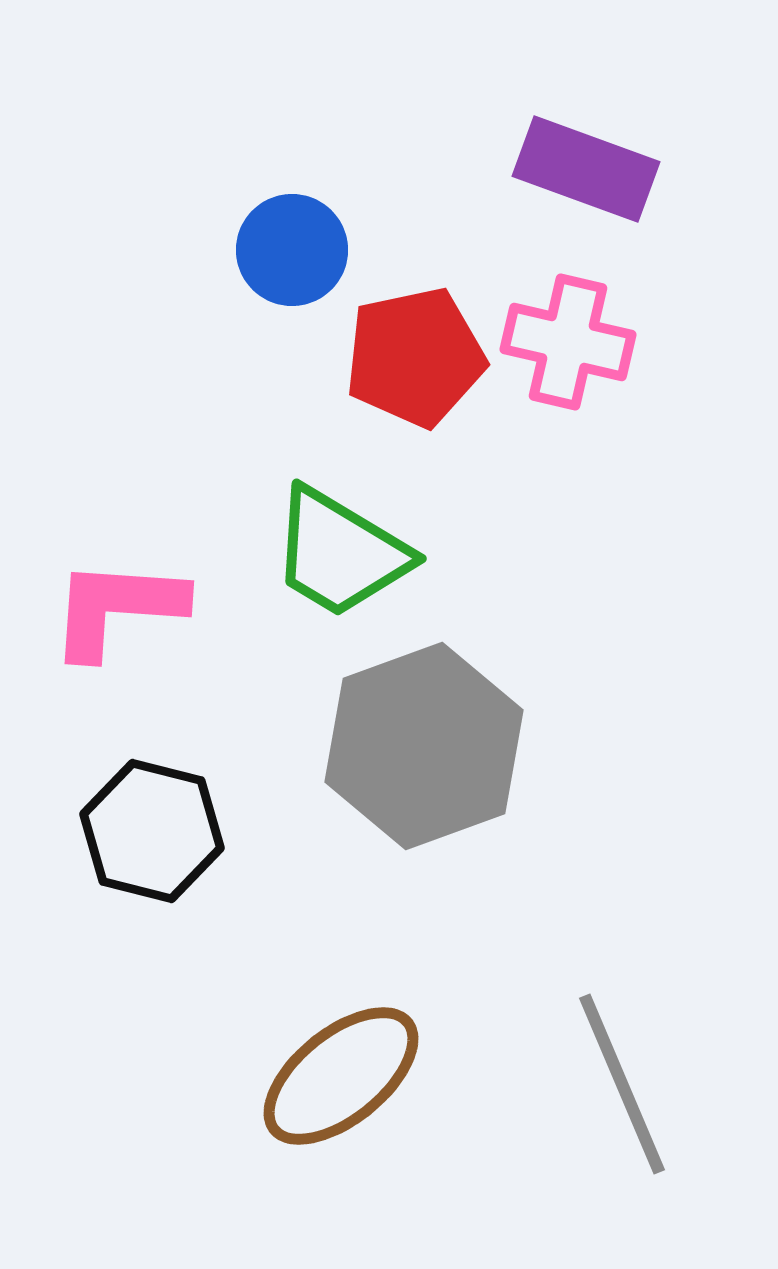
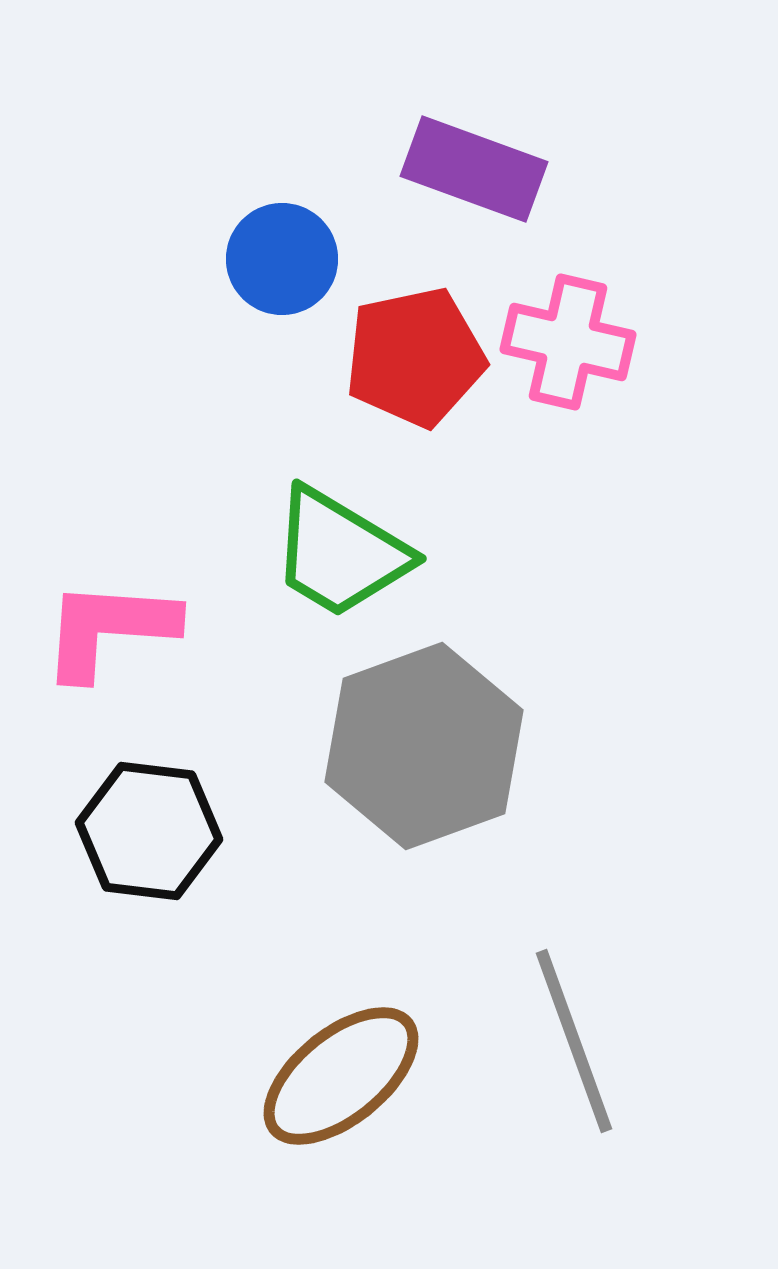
purple rectangle: moved 112 px left
blue circle: moved 10 px left, 9 px down
pink L-shape: moved 8 px left, 21 px down
black hexagon: moved 3 px left; rotated 7 degrees counterclockwise
gray line: moved 48 px left, 43 px up; rotated 3 degrees clockwise
